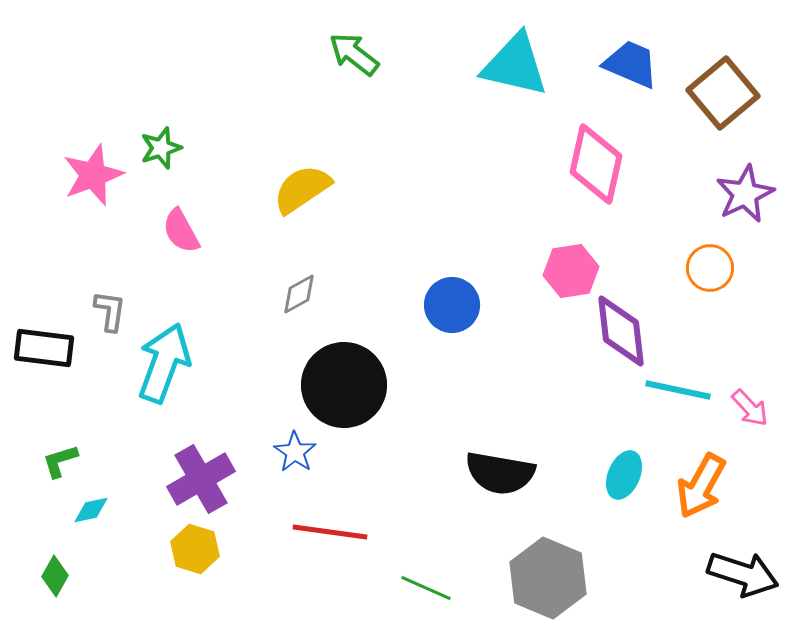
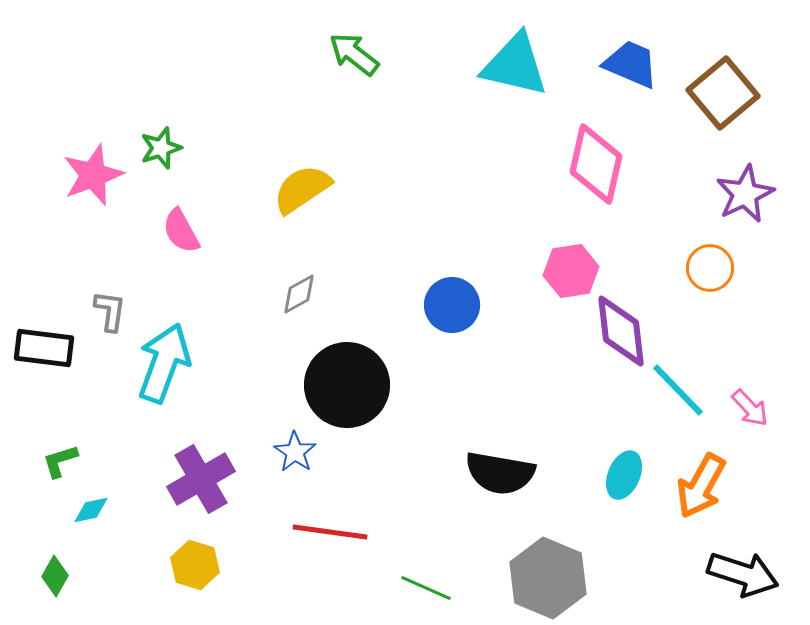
black circle: moved 3 px right
cyan line: rotated 34 degrees clockwise
yellow hexagon: moved 16 px down
